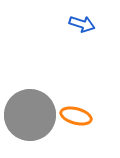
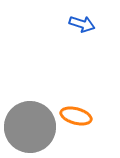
gray circle: moved 12 px down
